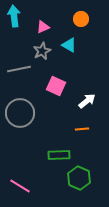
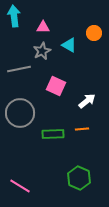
orange circle: moved 13 px right, 14 px down
pink triangle: rotated 24 degrees clockwise
green rectangle: moved 6 px left, 21 px up
